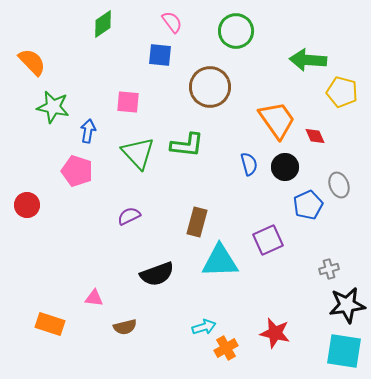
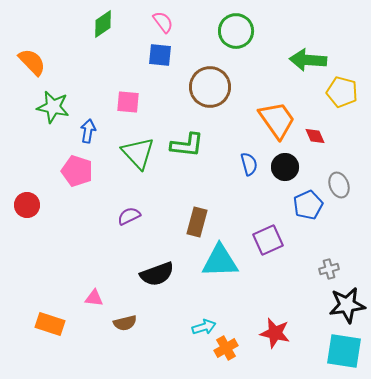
pink semicircle: moved 9 px left
brown semicircle: moved 4 px up
